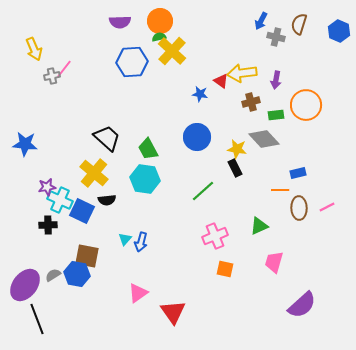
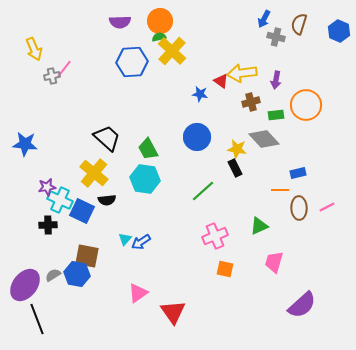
blue arrow at (261, 21): moved 3 px right, 2 px up
blue arrow at (141, 242): rotated 42 degrees clockwise
